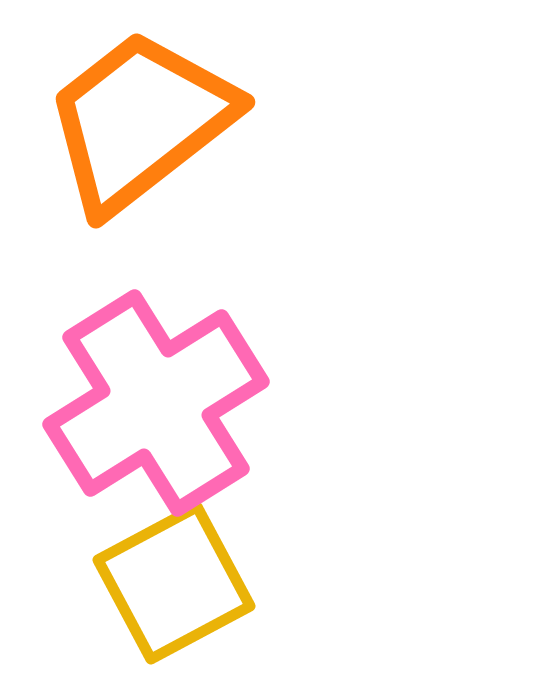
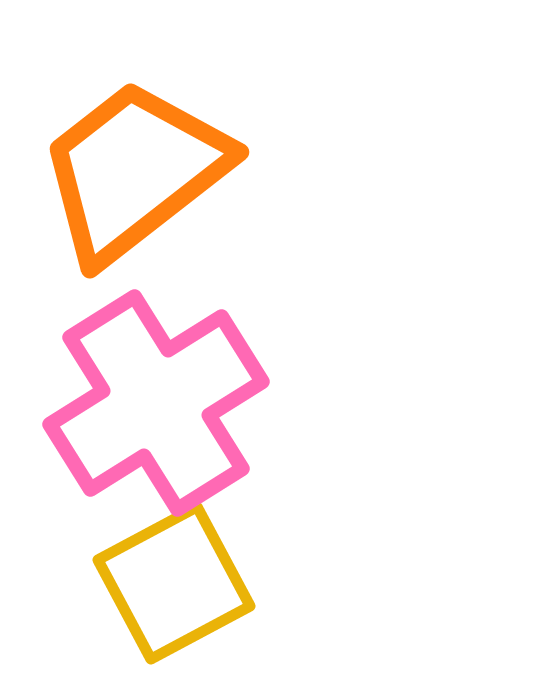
orange trapezoid: moved 6 px left, 50 px down
